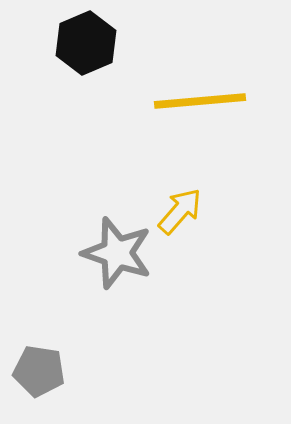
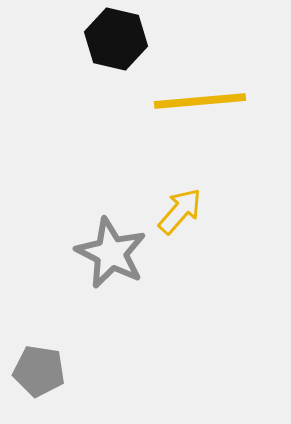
black hexagon: moved 30 px right, 4 px up; rotated 24 degrees counterclockwise
gray star: moved 6 px left; rotated 8 degrees clockwise
